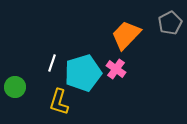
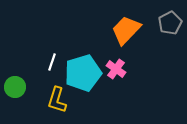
orange trapezoid: moved 5 px up
white line: moved 1 px up
yellow L-shape: moved 2 px left, 2 px up
